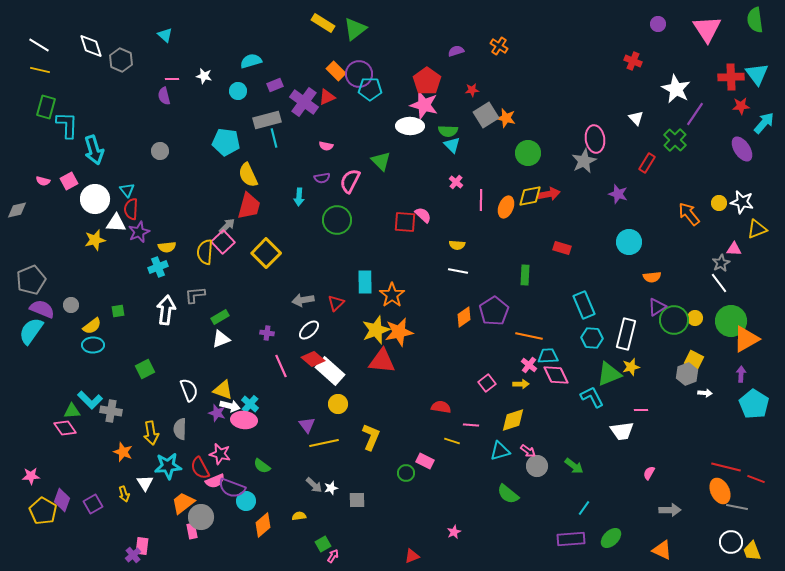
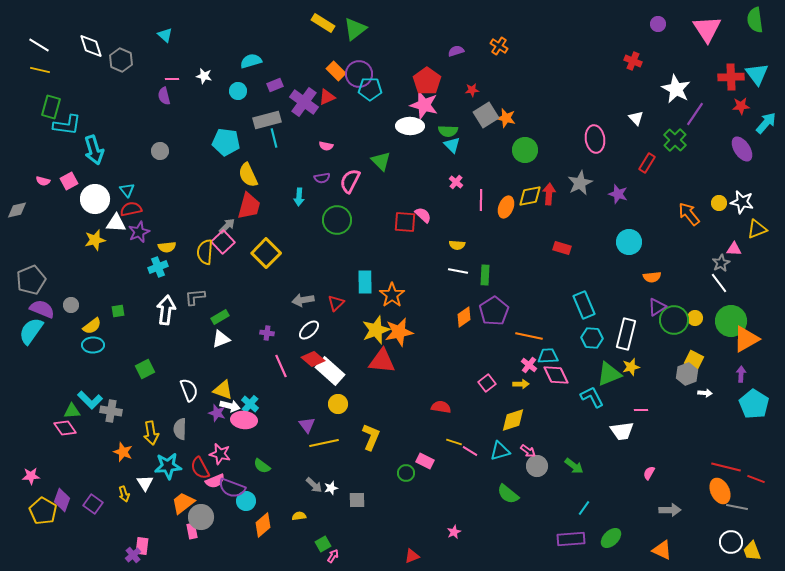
green rectangle at (46, 107): moved 5 px right
cyan arrow at (764, 123): moved 2 px right
cyan L-shape at (67, 125): rotated 96 degrees clockwise
green circle at (528, 153): moved 3 px left, 3 px up
gray star at (584, 161): moved 4 px left, 22 px down
red arrow at (549, 194): rotated 75 degrees counterclockwise
red semicircle at (131, 209): rotated 75 degrees clockwise
green rectangle at (525, 275): moved 40 px left
gray L-shape at (195, 295): moved 2 px down
pink line at (471, 425): moved 1 px left, 26 px down; rotated 28 degrees clockwise
yellow line at (452, 441): moved 2 px right, 1 px down
purple square at (93, 504): rotated 24 degrees counterclockwise
